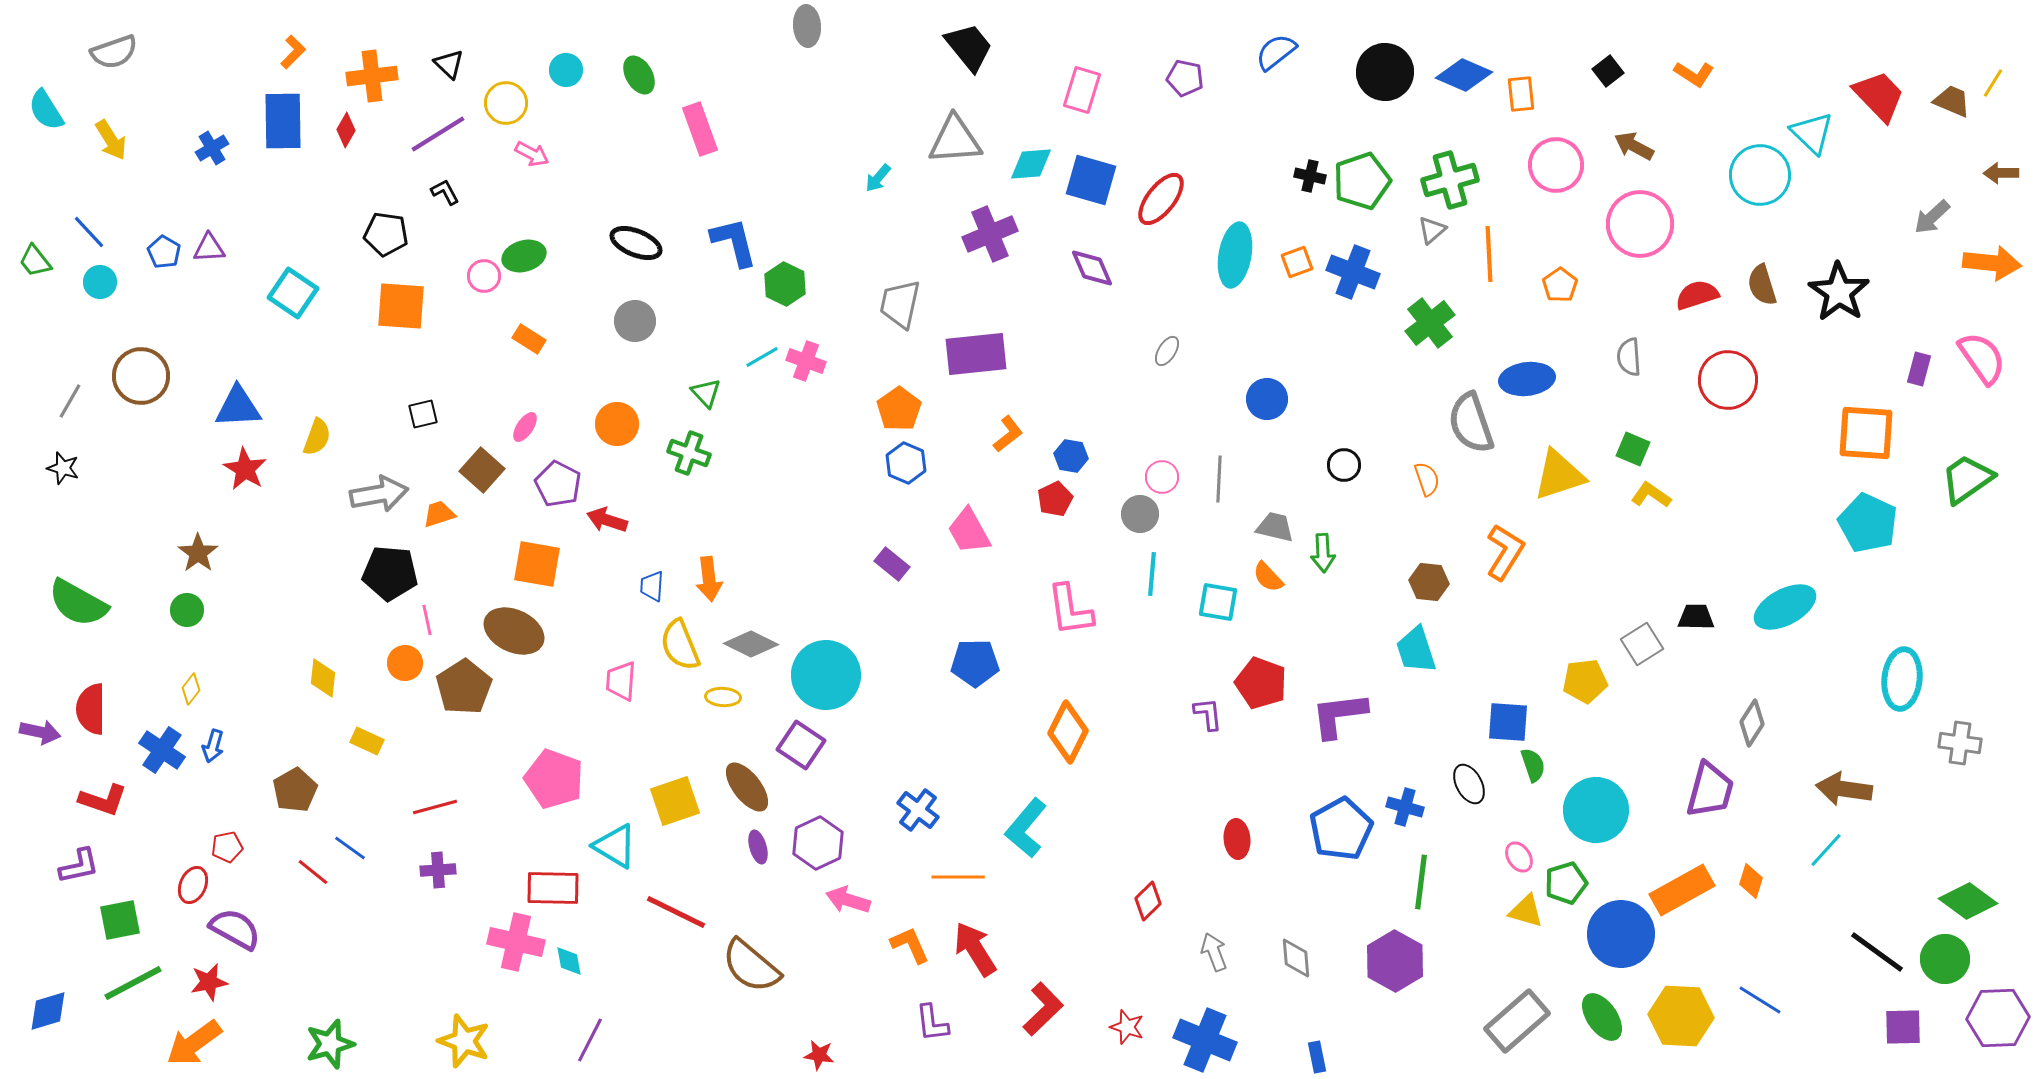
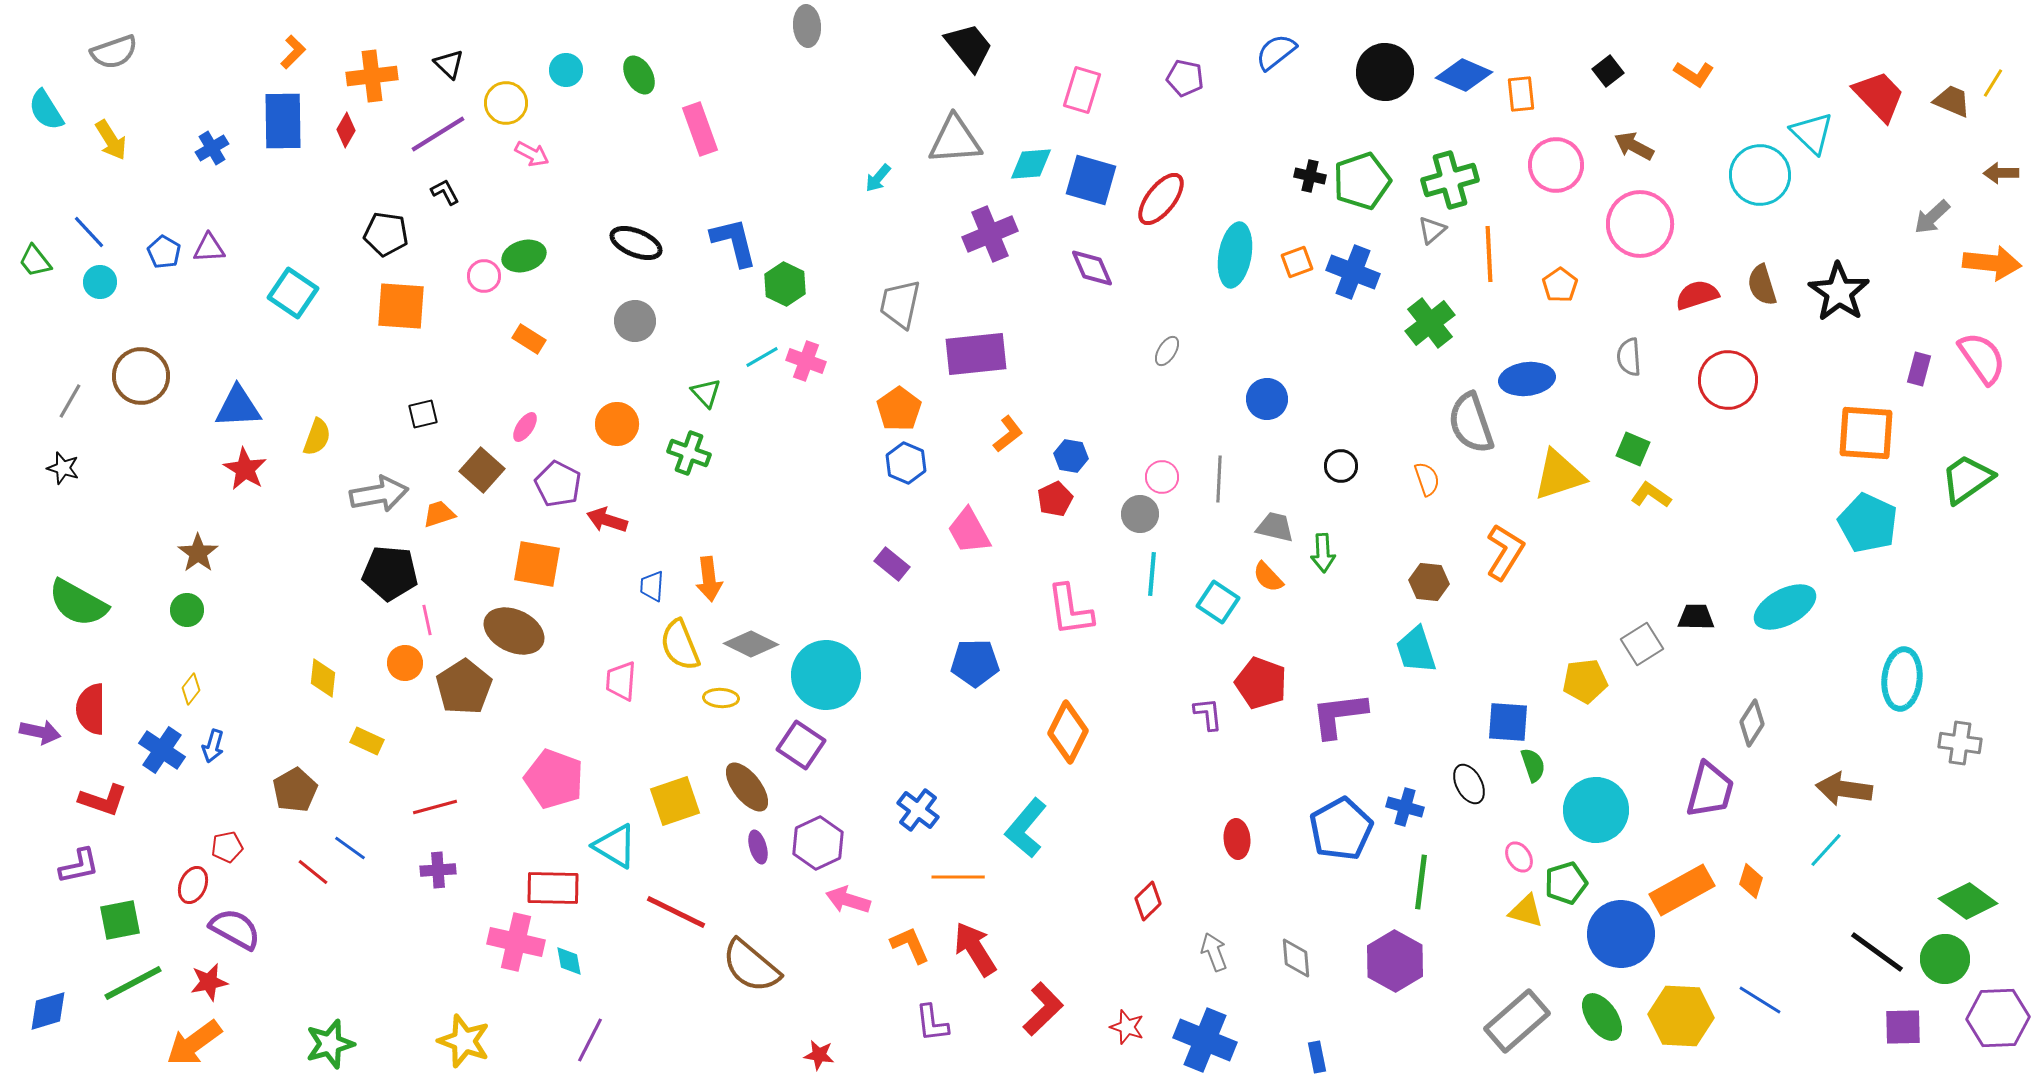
black circle at (1344, 465): moved 3 px left, 1 px down
cyan square at (1218, 602): rotated 24 degrees clockwise
yellow ellipse at (723, 697): moved 2 px left, 1 px down
